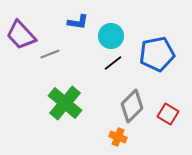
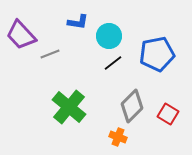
cyan circle: moved 2 px left
green cross: moved 4 px right, 4 px down
